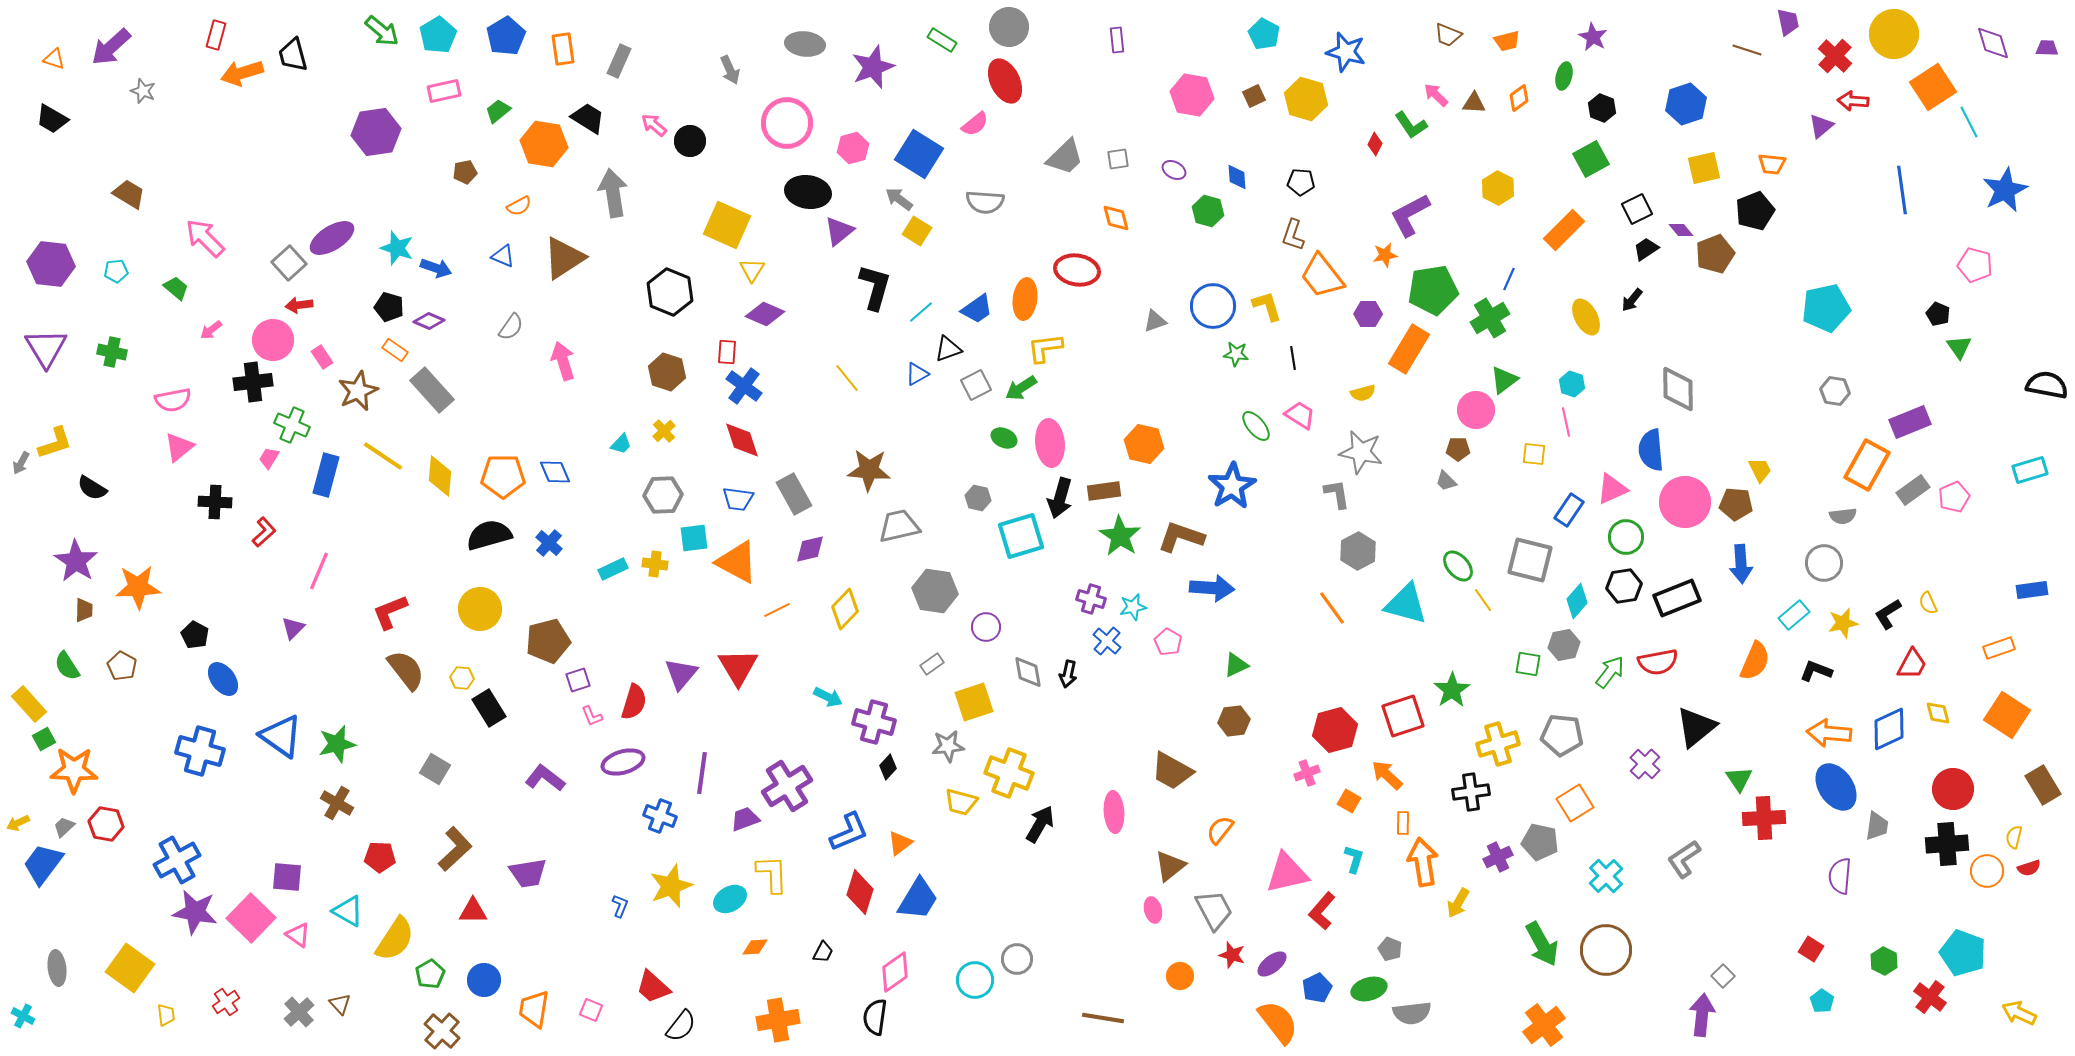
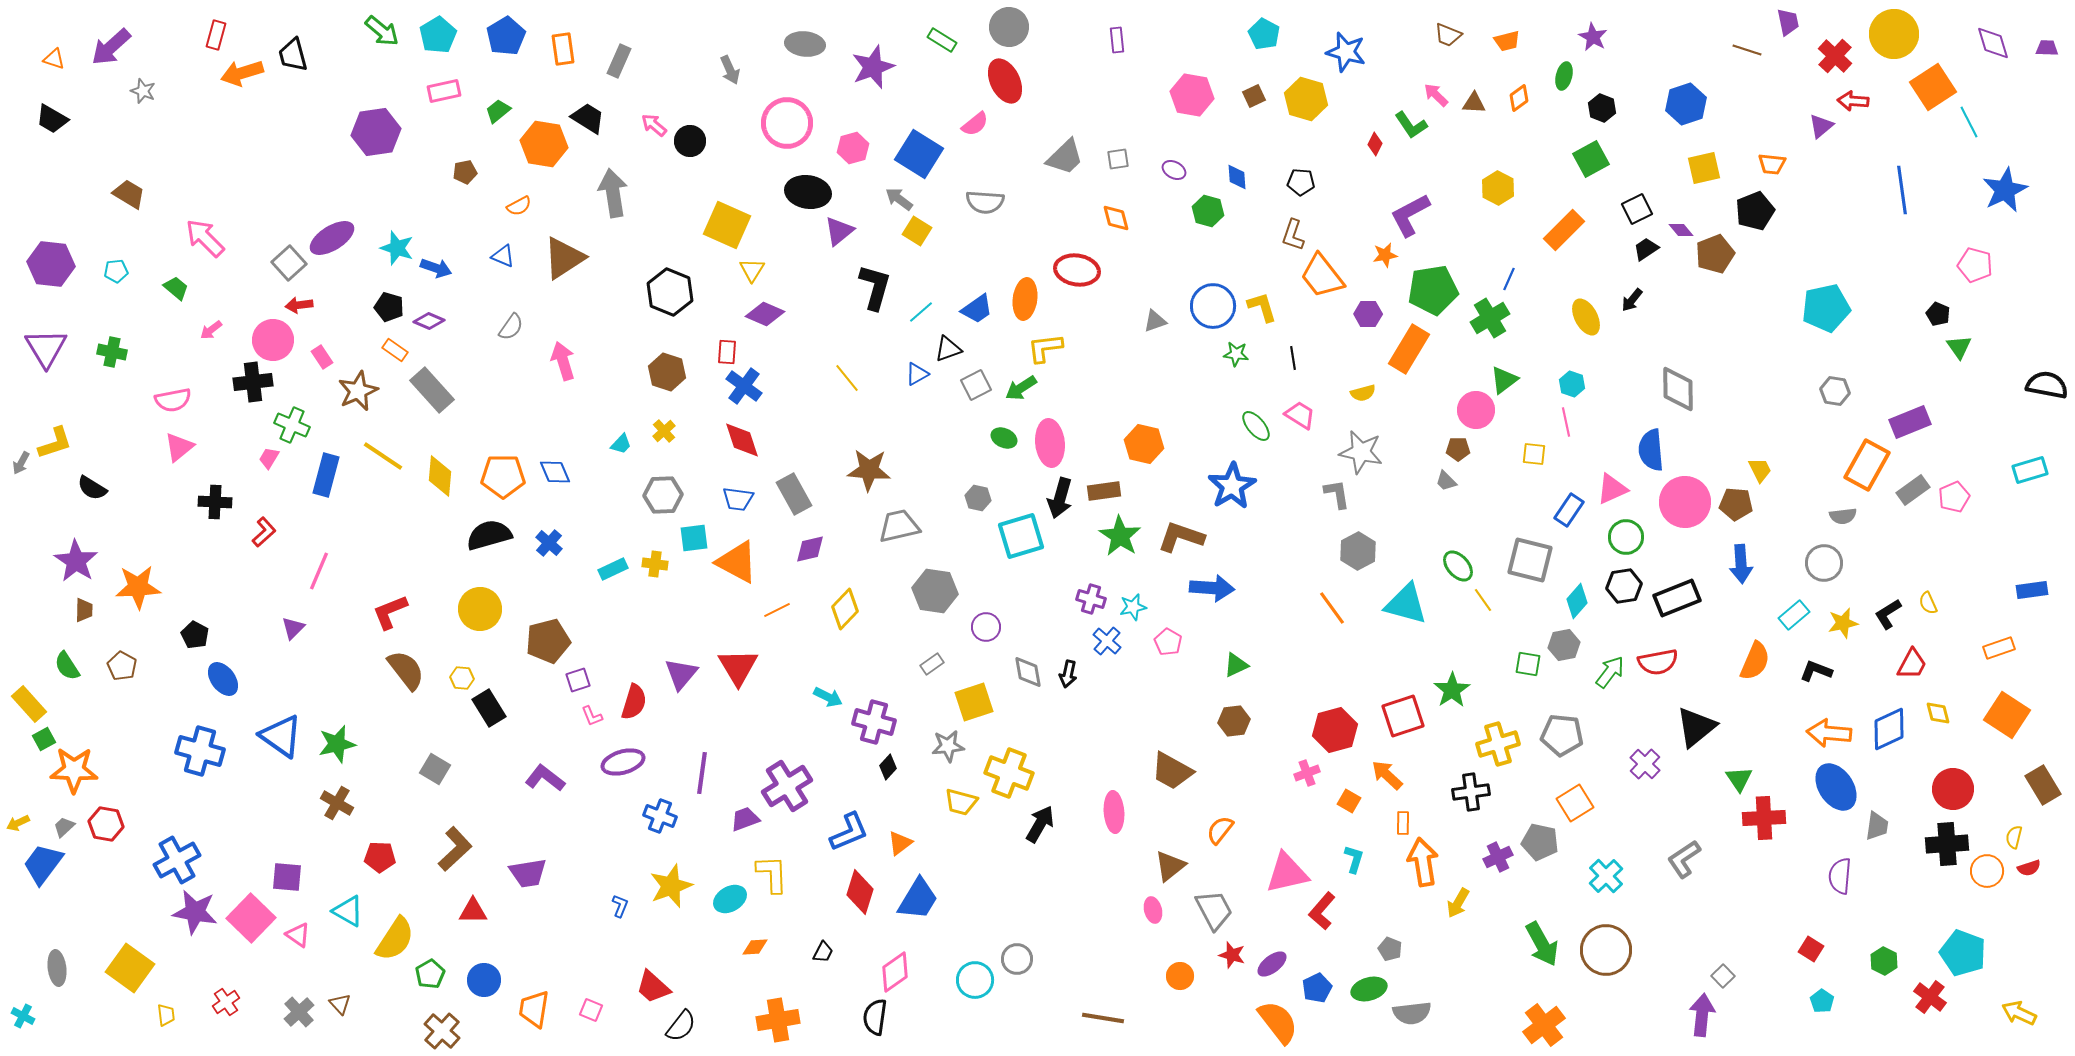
yellow L-shape at (1267, 306): moved 5 px left, 1 px down
